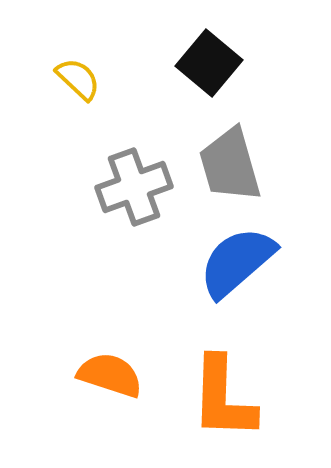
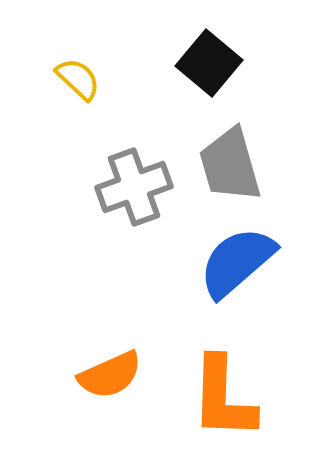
orange semicircle: rotated 138 degrees clockwise
